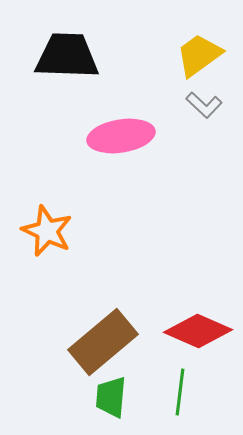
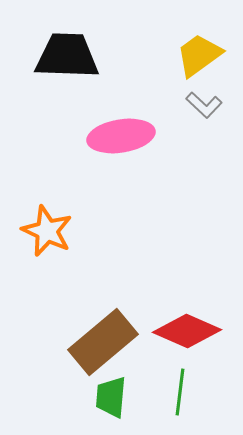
red diamond: moved 11 px left
